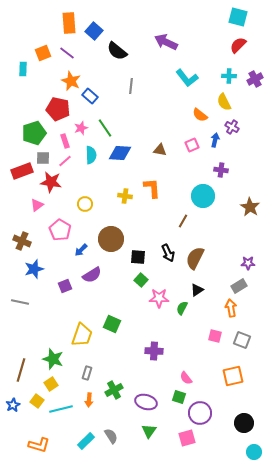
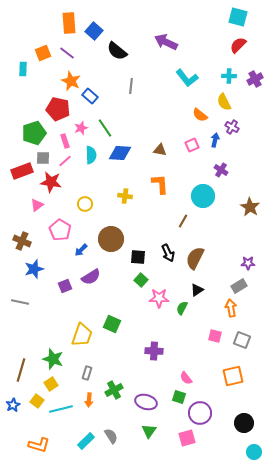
purple cross at (221, 170): rotated 24 degrees clockwise
orange L-shape at (152, 188): moved 8 px right, 4 px up
purple semicircle at (92, 275): moved 1 px left, 2 px down
